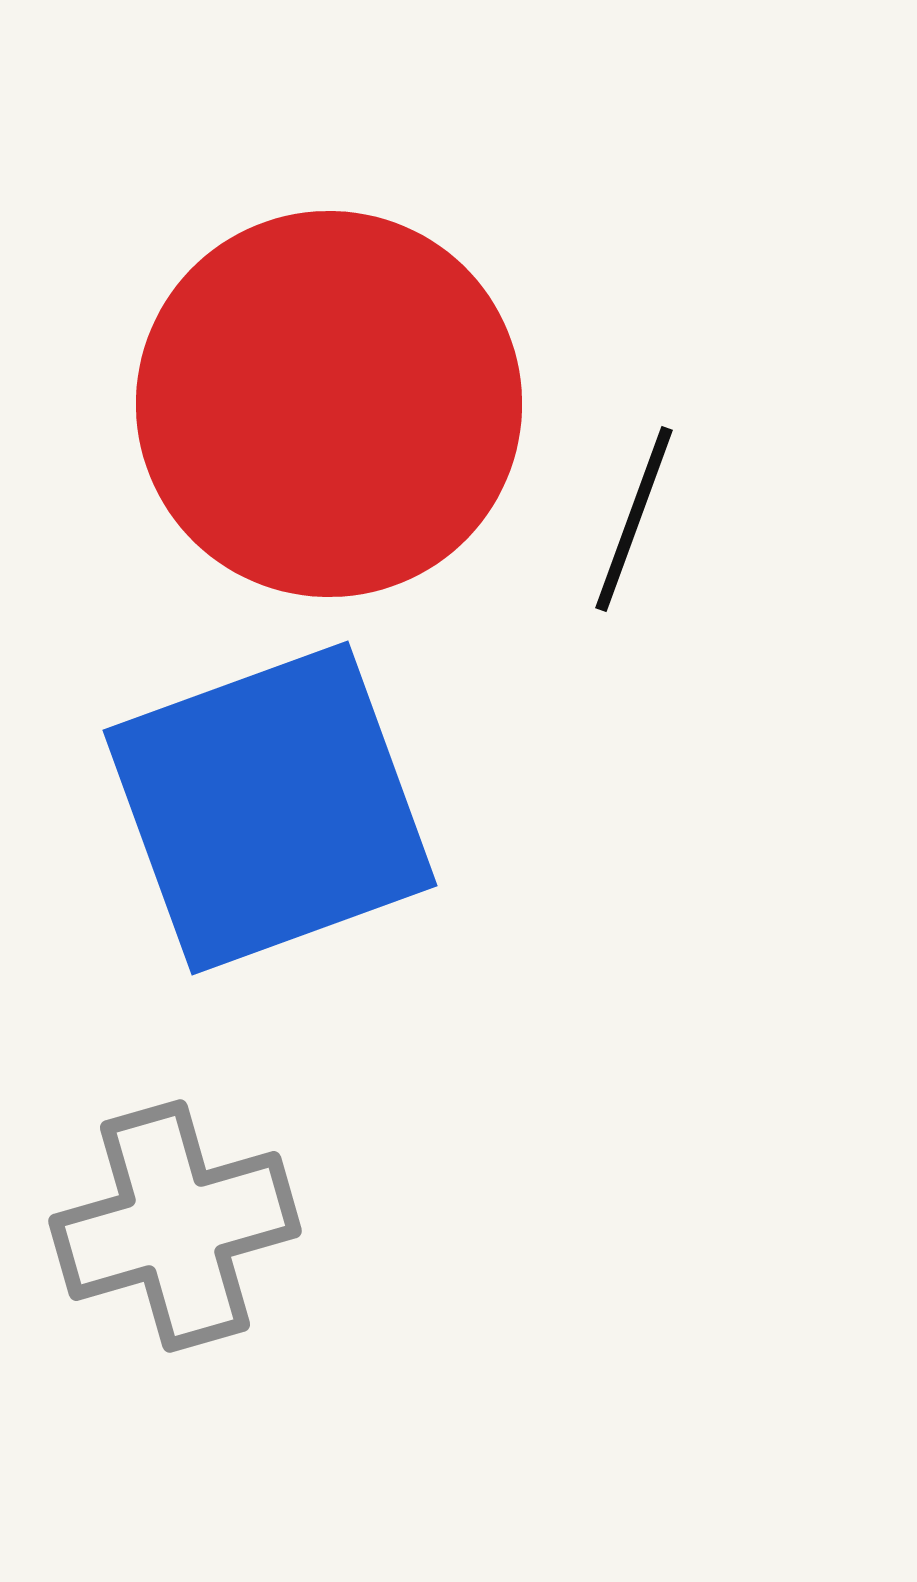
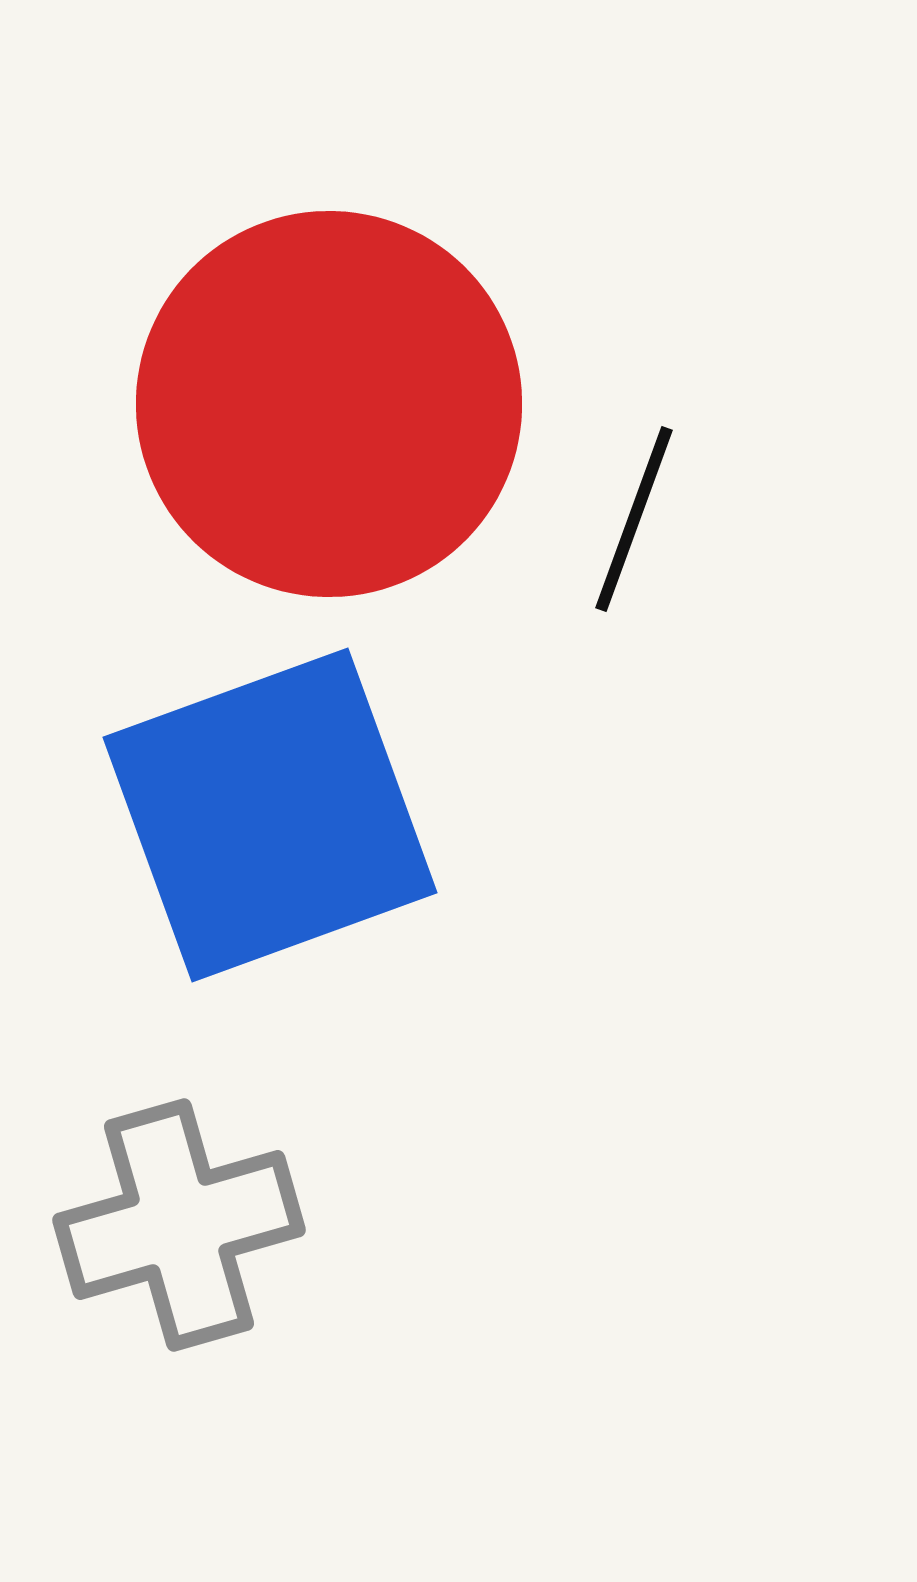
blue square: moved 7 px down
gray cross: moved 4 px right, 1 px up
